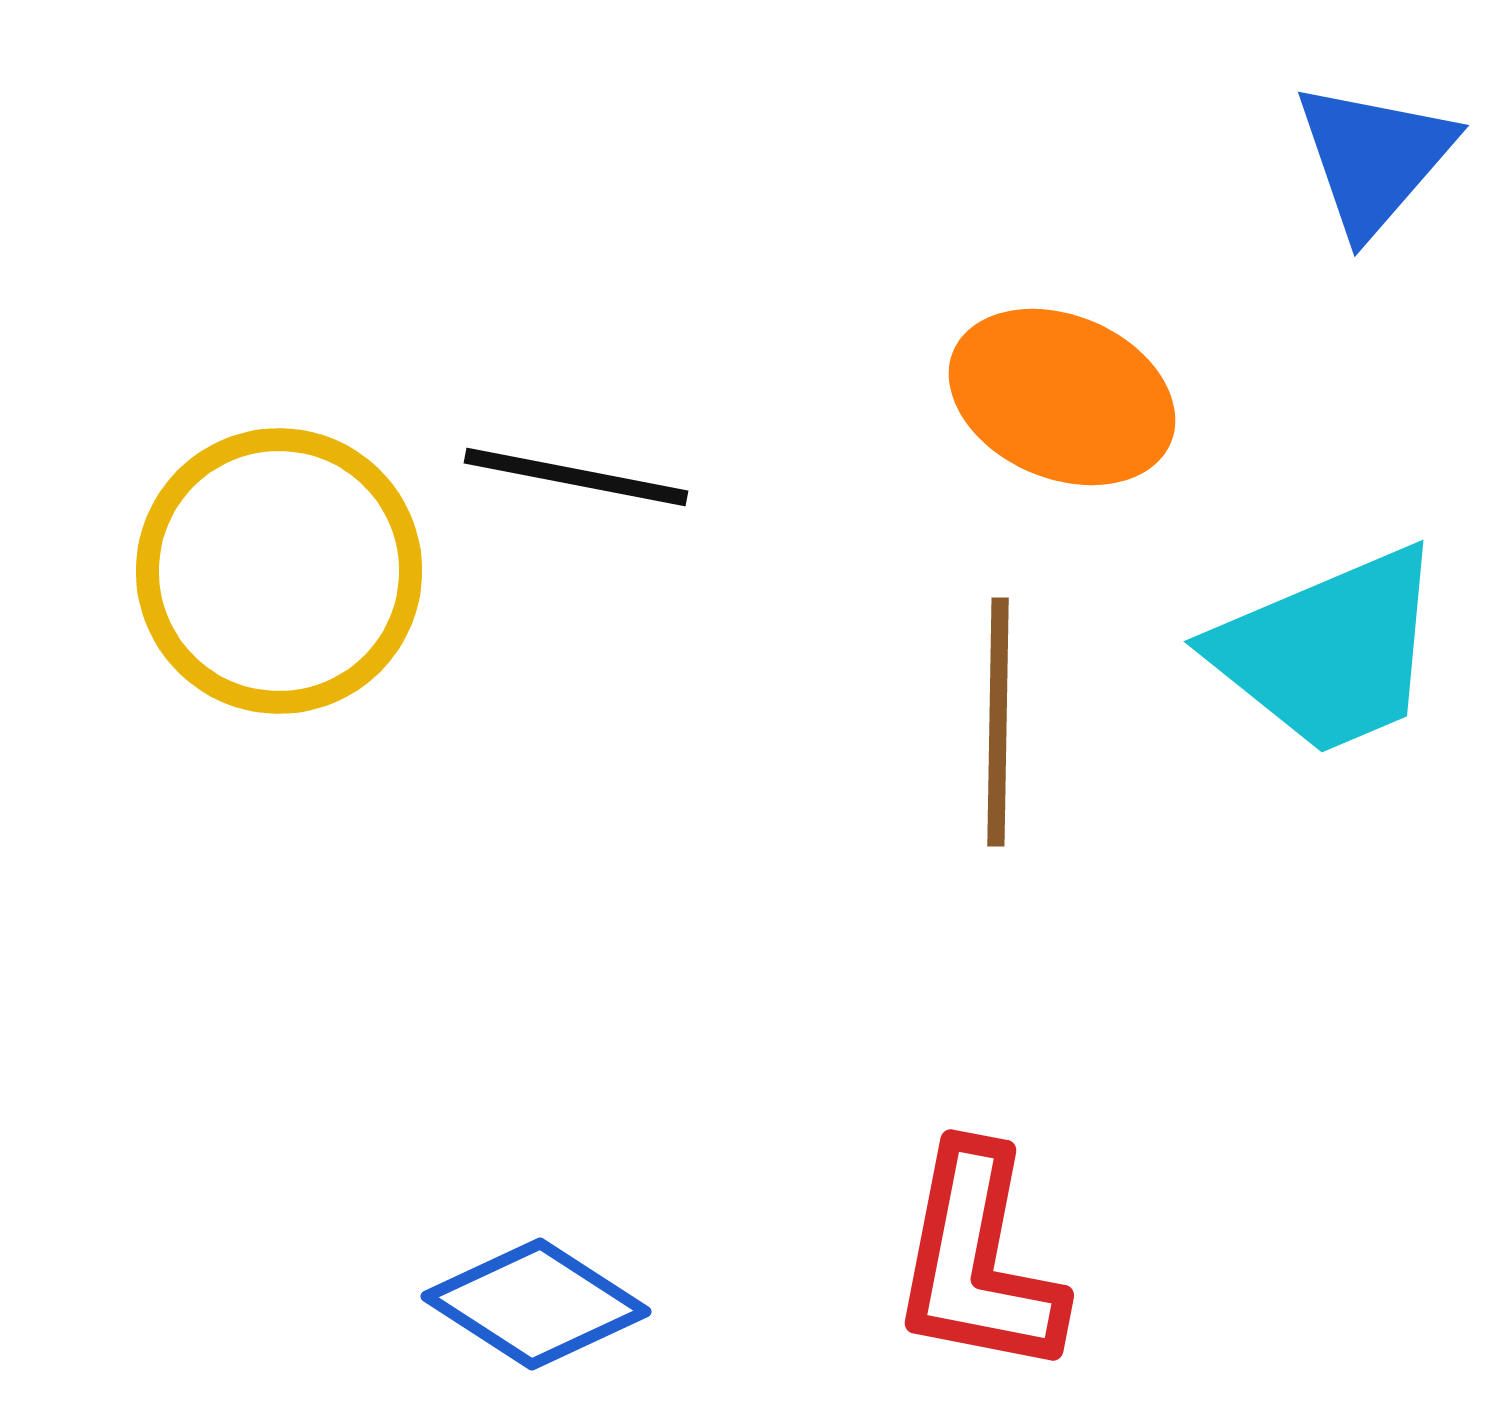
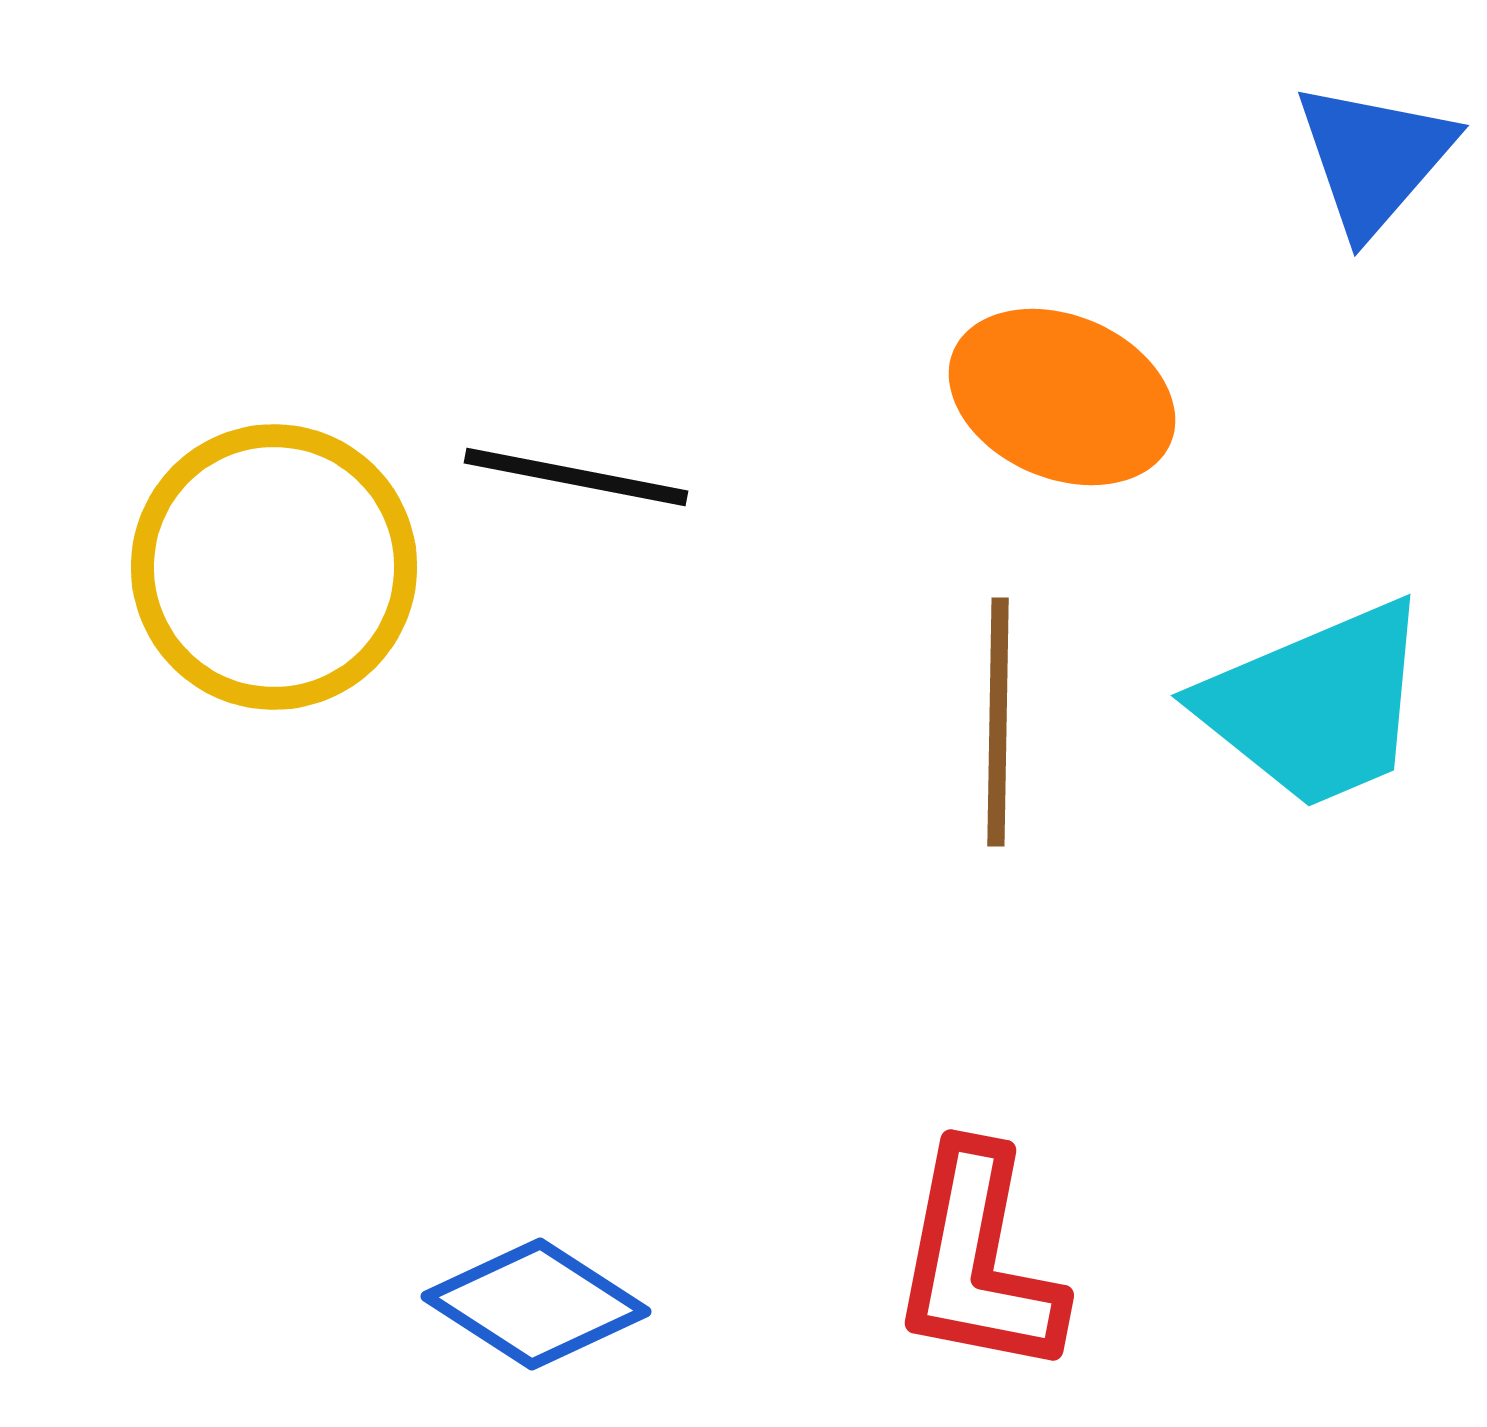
yellow circle: moved 5 px left, 4 px up
cyan trapezoid: moved 13 px left, 54 px down
